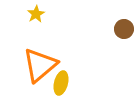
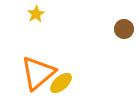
orange triangle: moved 2 px left, 8 px down
yellow ellipse: rotated 35 degrees clockwise
